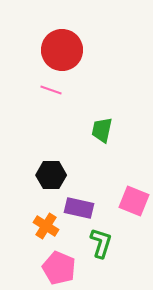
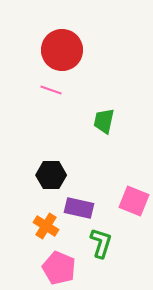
green trapezoid: moved 2 px right, 9 px up
